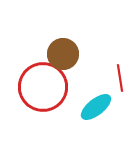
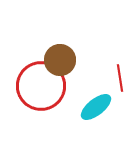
brown circle: moved 3 px left, 6 px down
red circle: moved 2 px left, 1 px up
